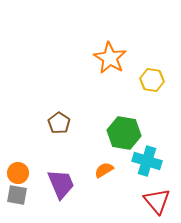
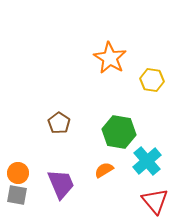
green hexagon: moved 5 px left, 1 px up
cyan cross: rotated 32 degrees clockwise
red triangle: moved 2 px left
